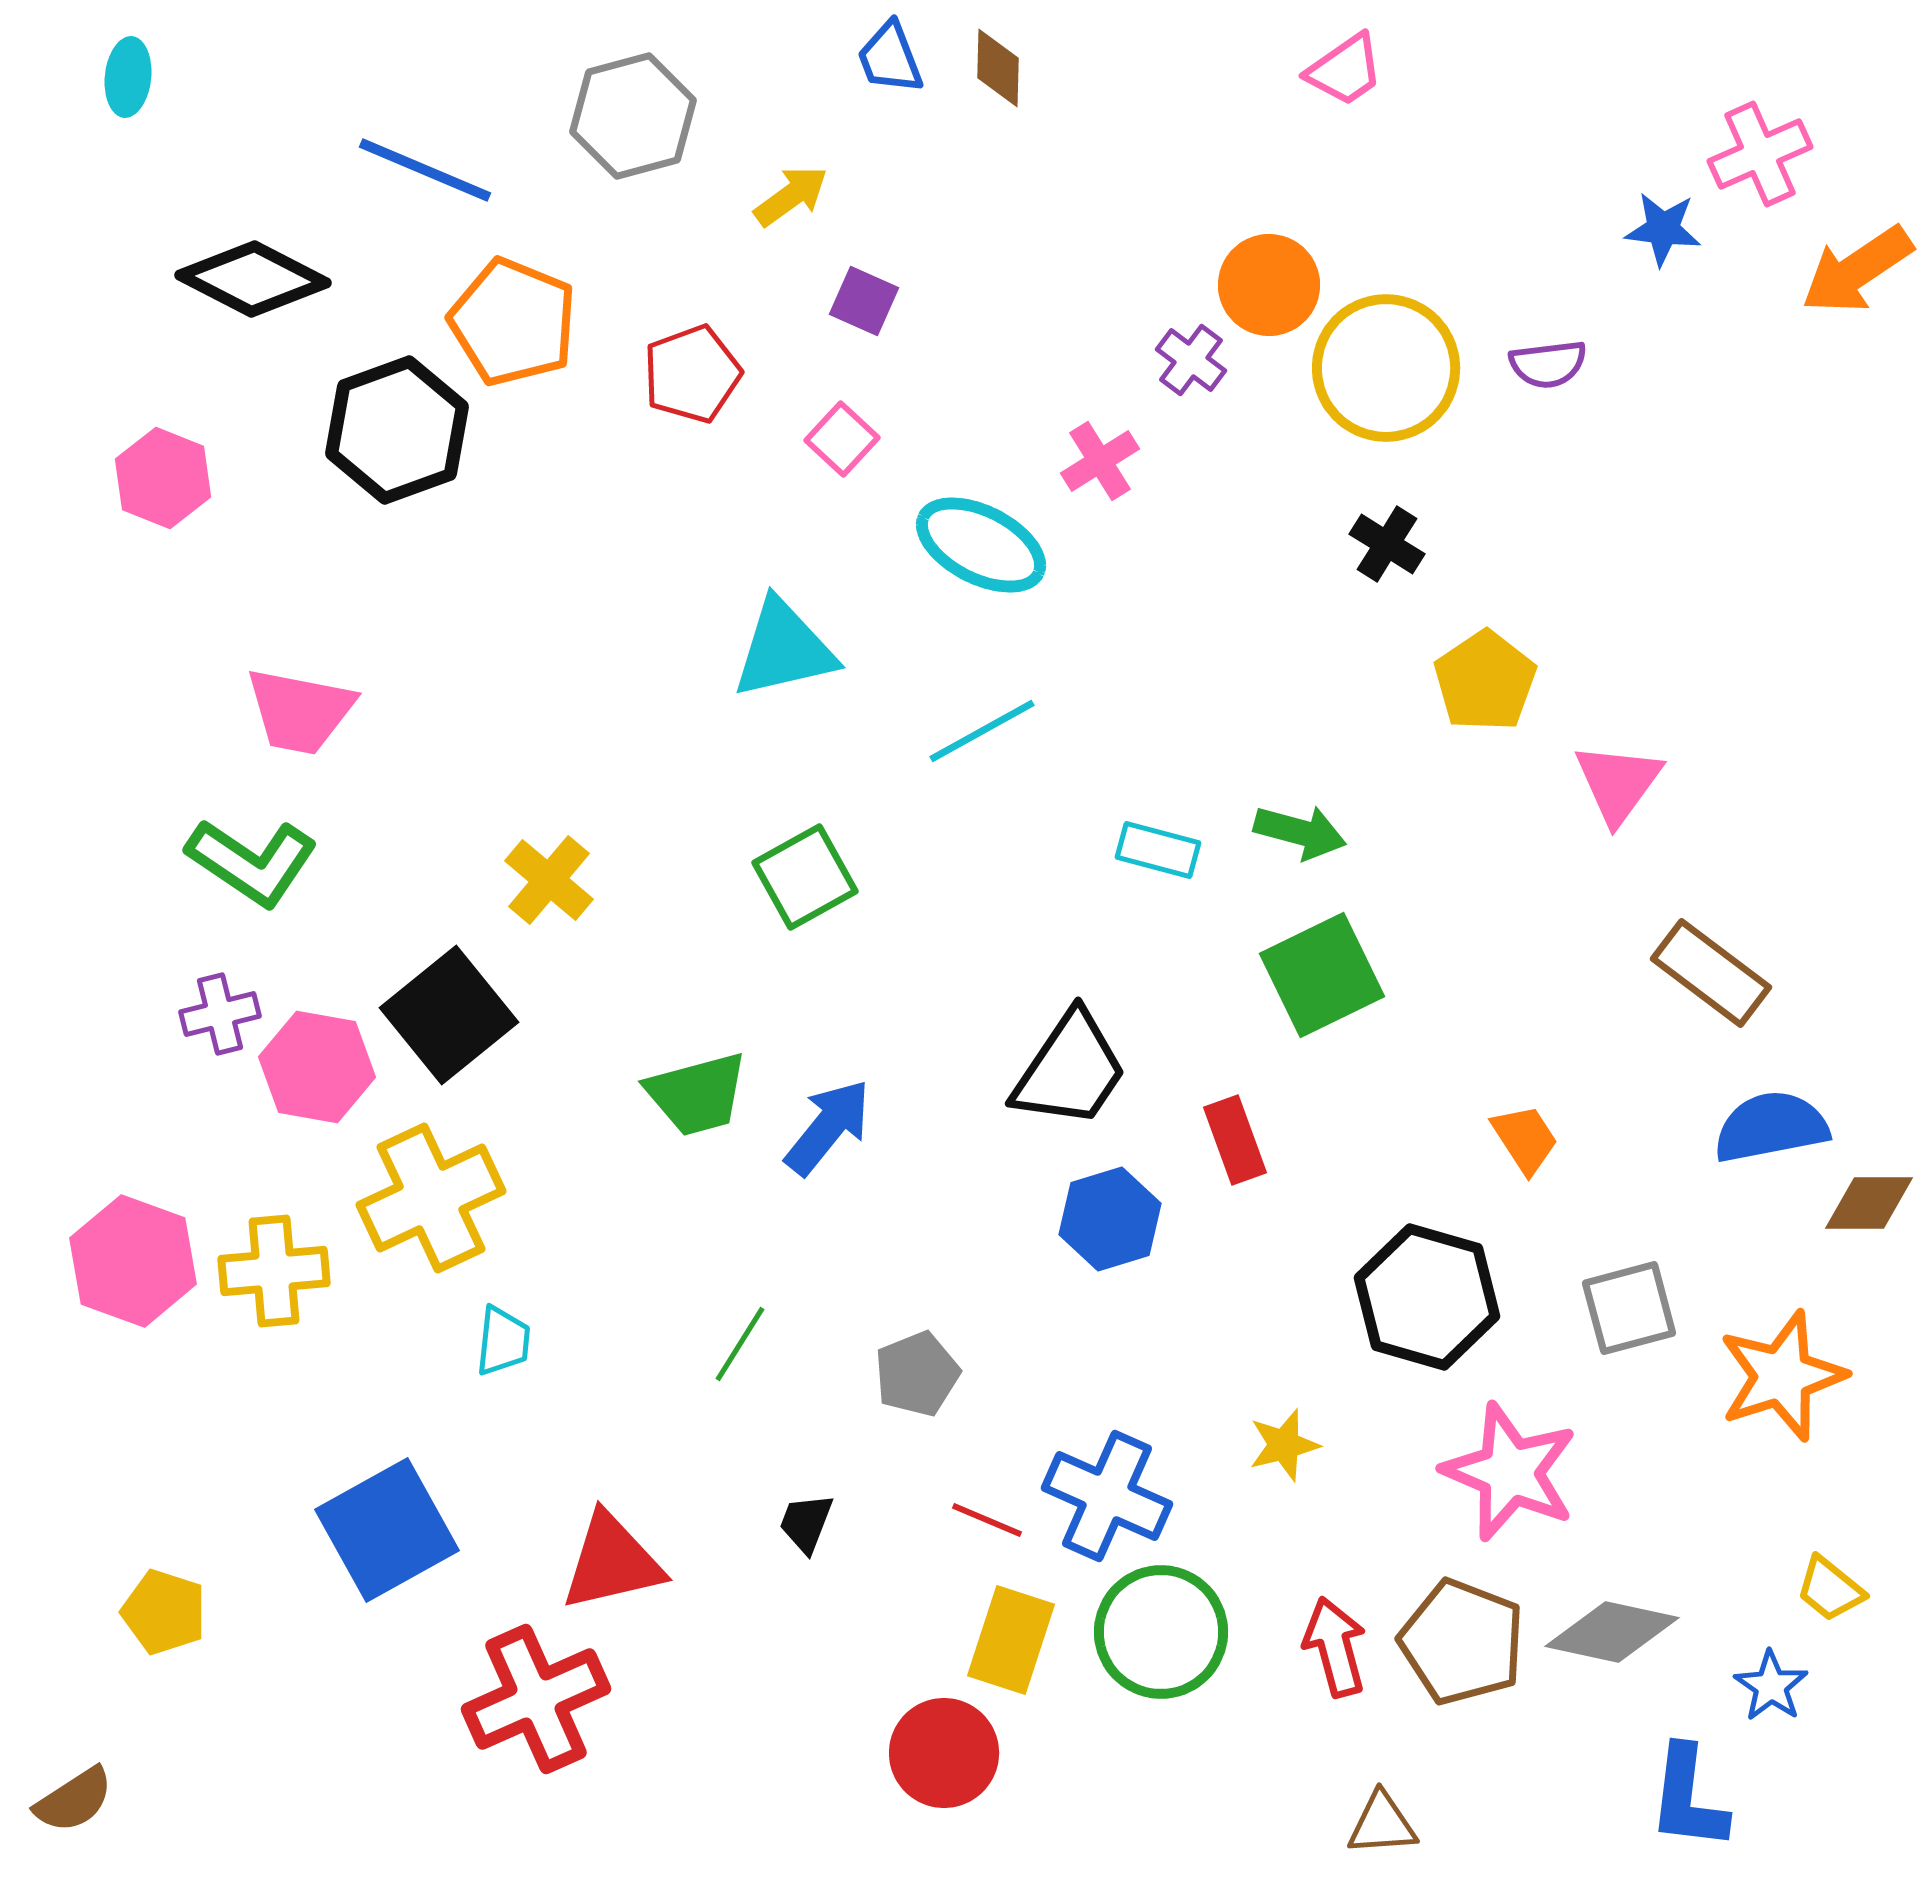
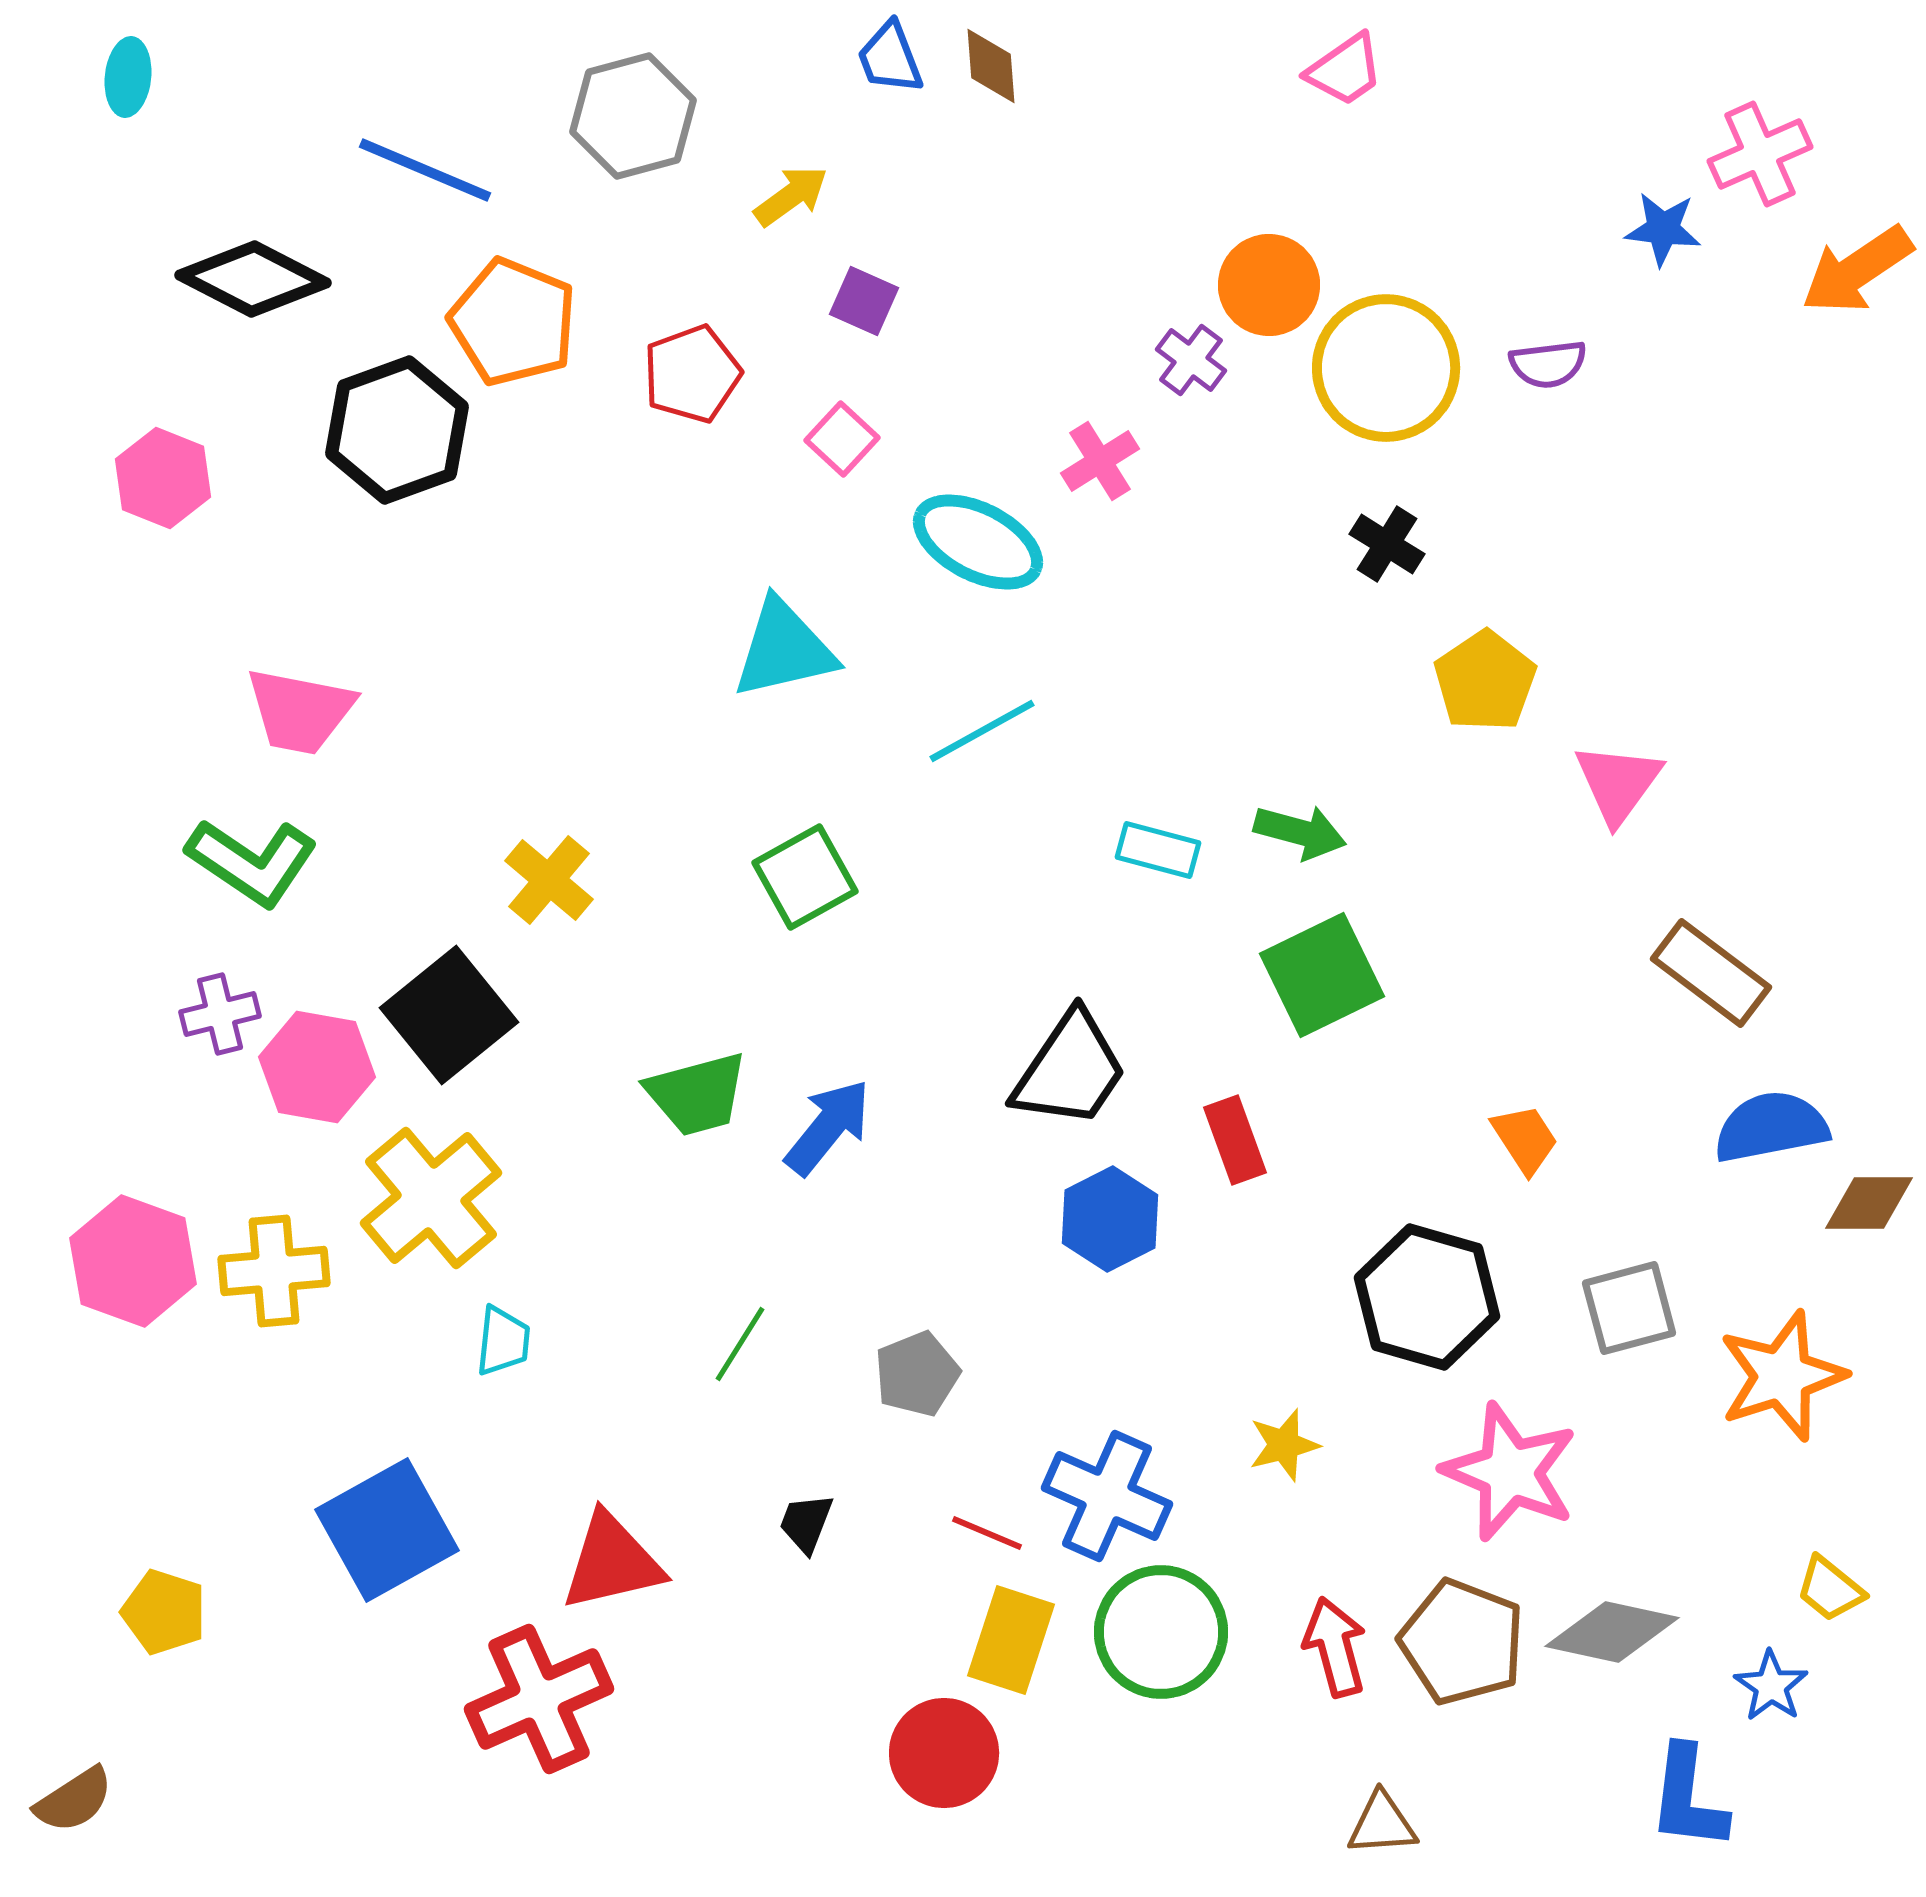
brown diamond at (998, 68): moved 7 px left, 2 px up; rotated 6 degrees counterclockwise
cyan ellipse at (981, 545): moved 3 px left, 3 px up
yellow cross at (431, 1198): rotated 15 degrees counterclockwise
blue hexagon at (1110, 1219): rotated 10 degrees counterclockwise
red line at (987, 1520): moved 13 px down
red cross at (536, 1699): moved 3 px right
